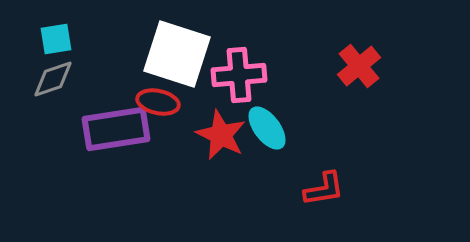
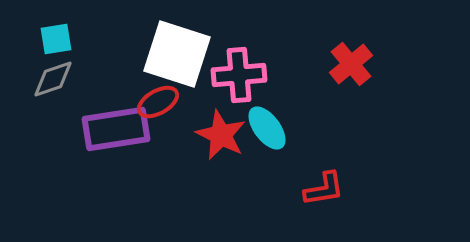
red cross: moved 8 px left, 2 px up
red ellipse: rotated 42 degrees counterclockwise
